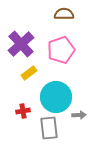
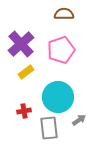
yellow rectangle: moved 3 px left, 1 px up
cyan circle: moved 2 px right
red cross: moved 1 px right
gray arrow: moved 5 px down; rotated 32 degrees counterclockwise
